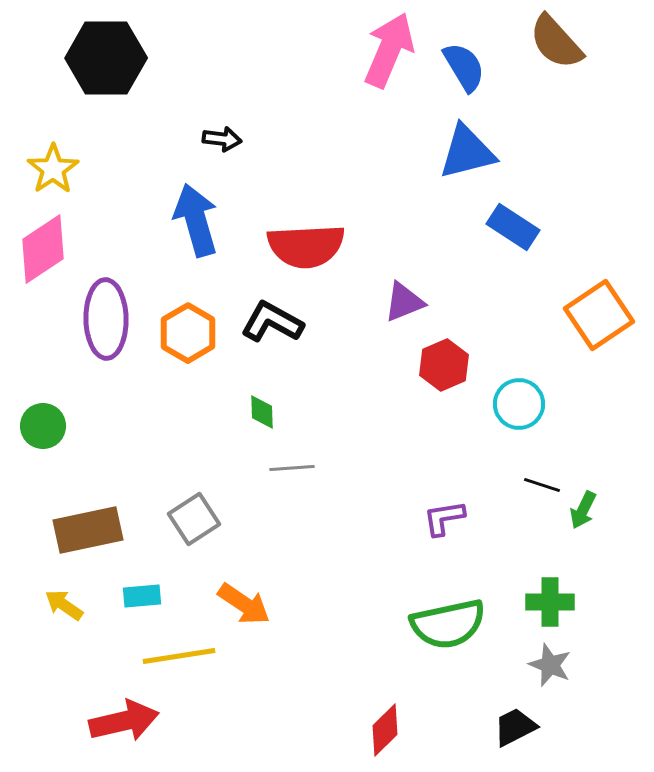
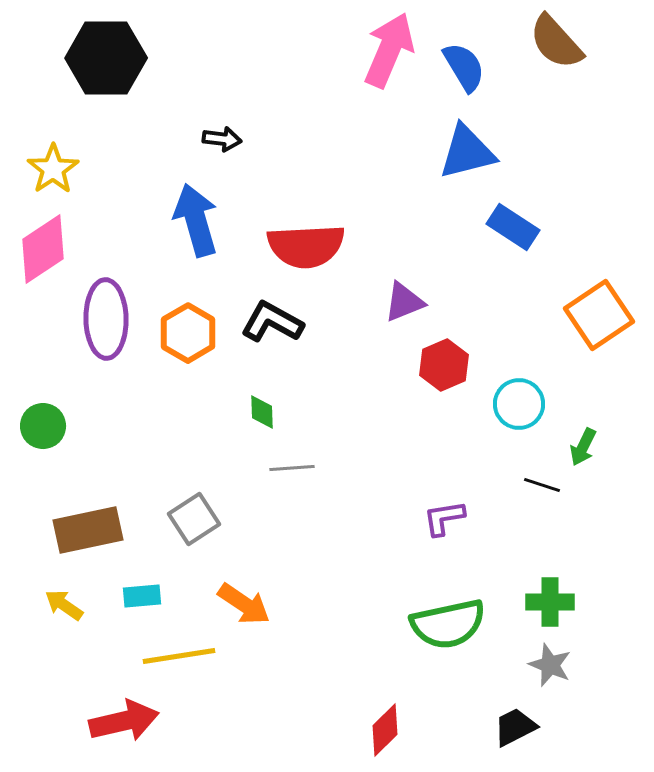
green arrow: moved 63 px up
